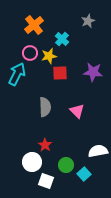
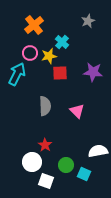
cyan cross: moved 3 px down
gray semicircle: moved 1 px up
cyan square: rotated 24 degrees counterclockwise
